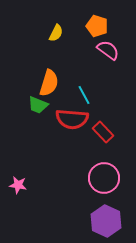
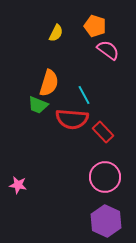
orange pentagon: moved 2 px left
pink circle: moved 1 px right, 1 px up
